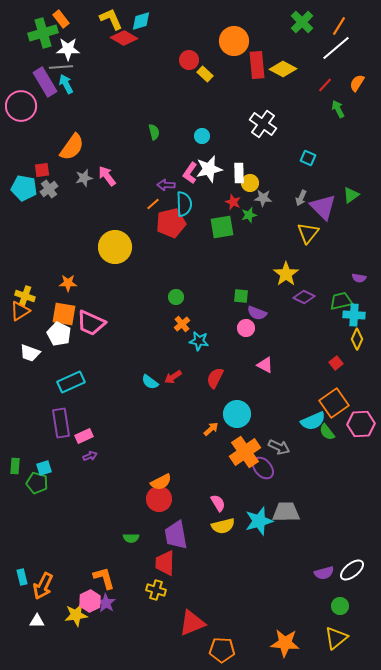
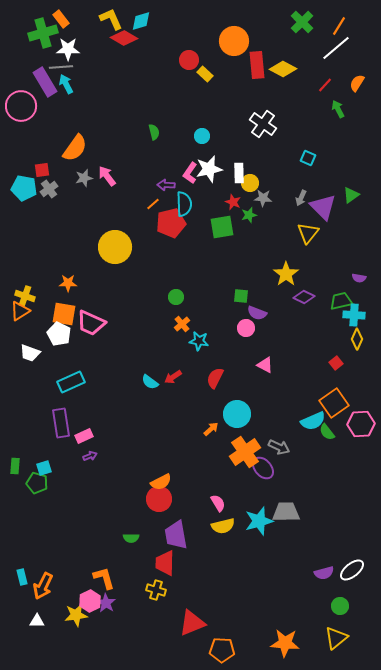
orange semicircle at (72, 147): moved 3 px right, 1 px down
